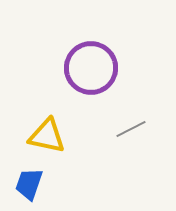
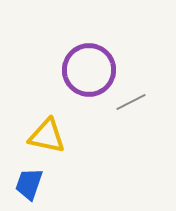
purple circle: moved 2 px left, 2 px down
gray line: moved 27 px up
